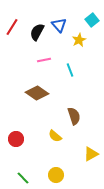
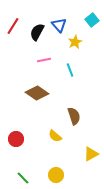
red line: moved 1 px right, 1 px up
yellow star: moved 4 px left, 2 px down
